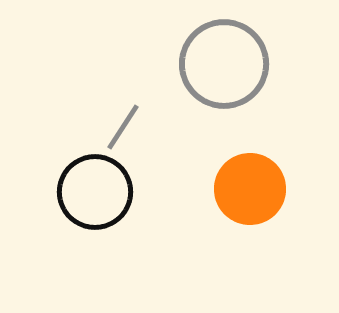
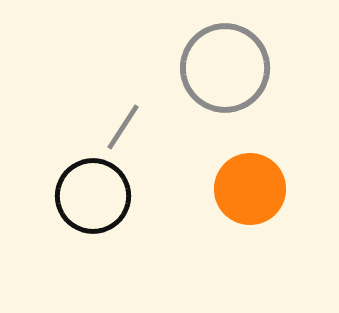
gray circle: moved 1 px right, 4 px down
black circle: moved 2 px left, 4 px down
